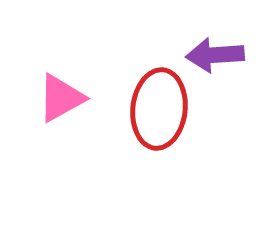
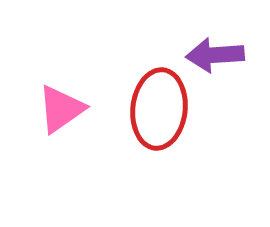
pink triangle: moved 11 px down; rotated 6 degrees counterclockwise
